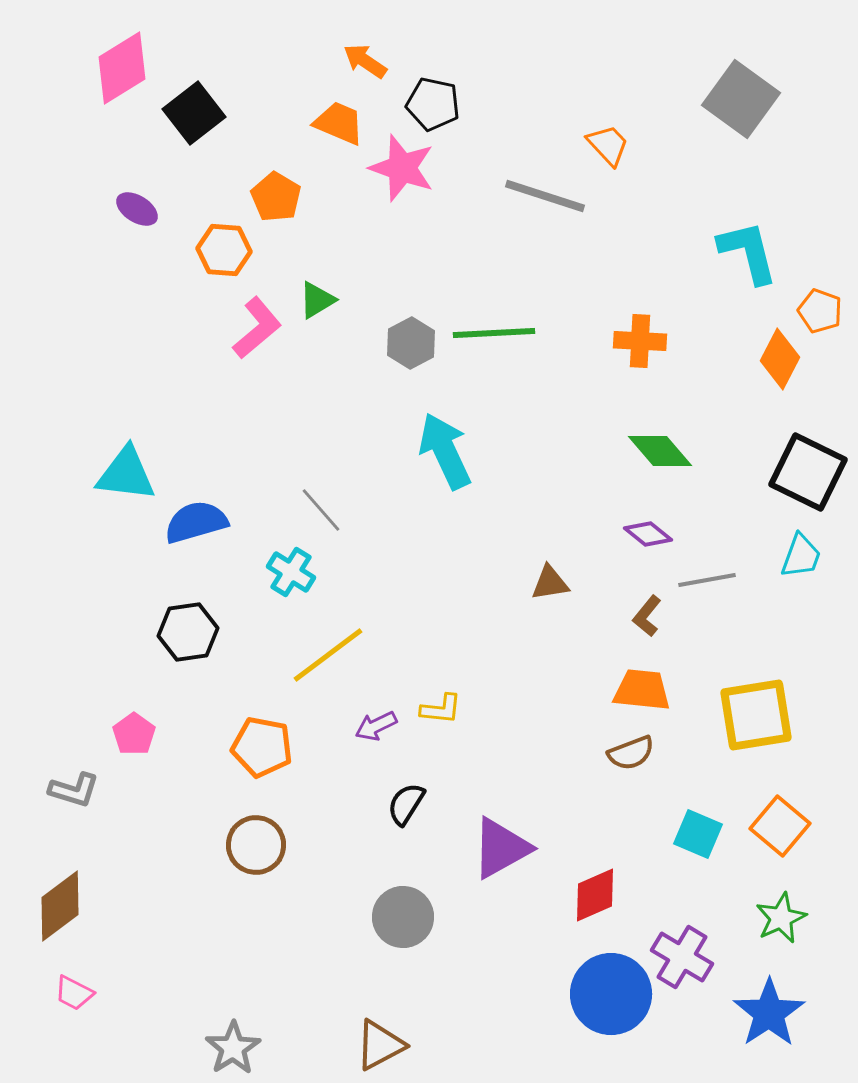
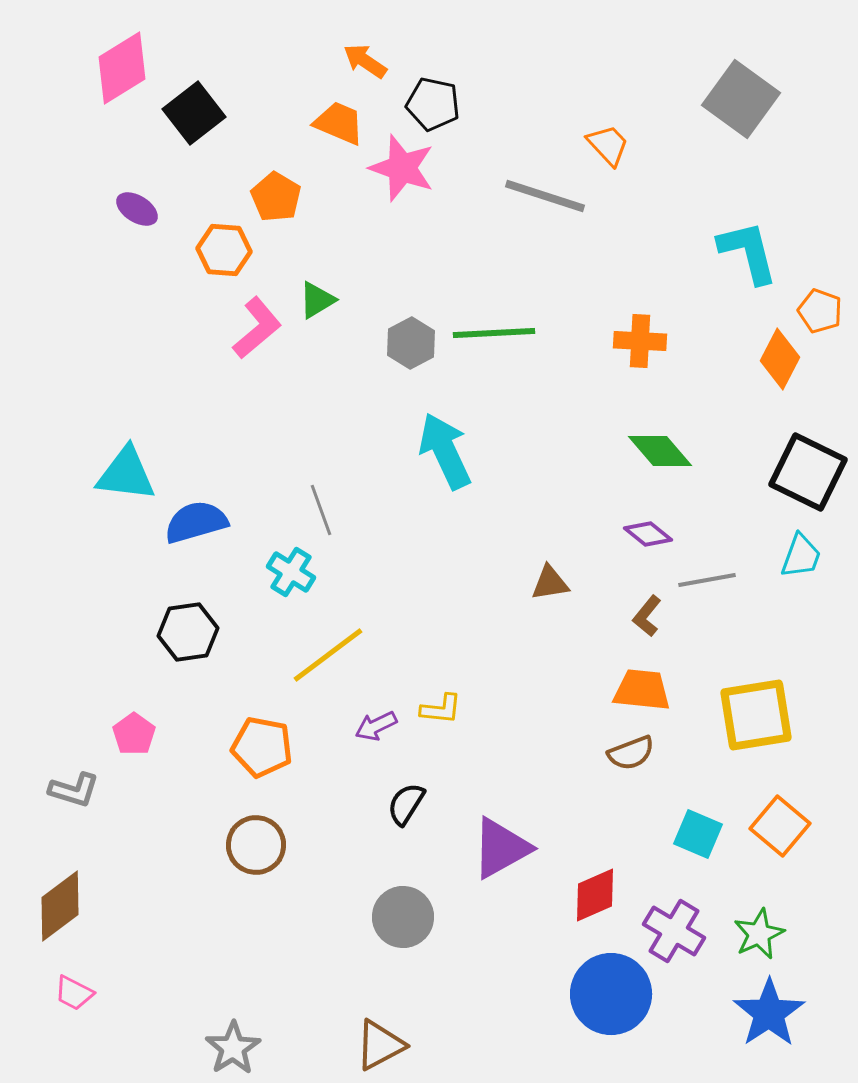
gray line at (321, 510): rotated 21 degrees clockwise
green star at (781, 918): moved 22 px left, 16 px down
purple cross at (682, 957): moved 8 px left, 26 px up
